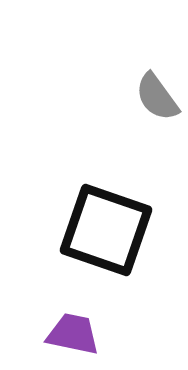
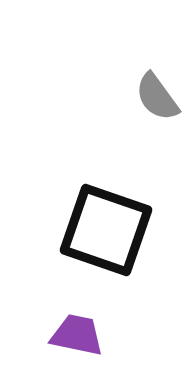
purple trapezoid: moved 4 px right, 1 px down
